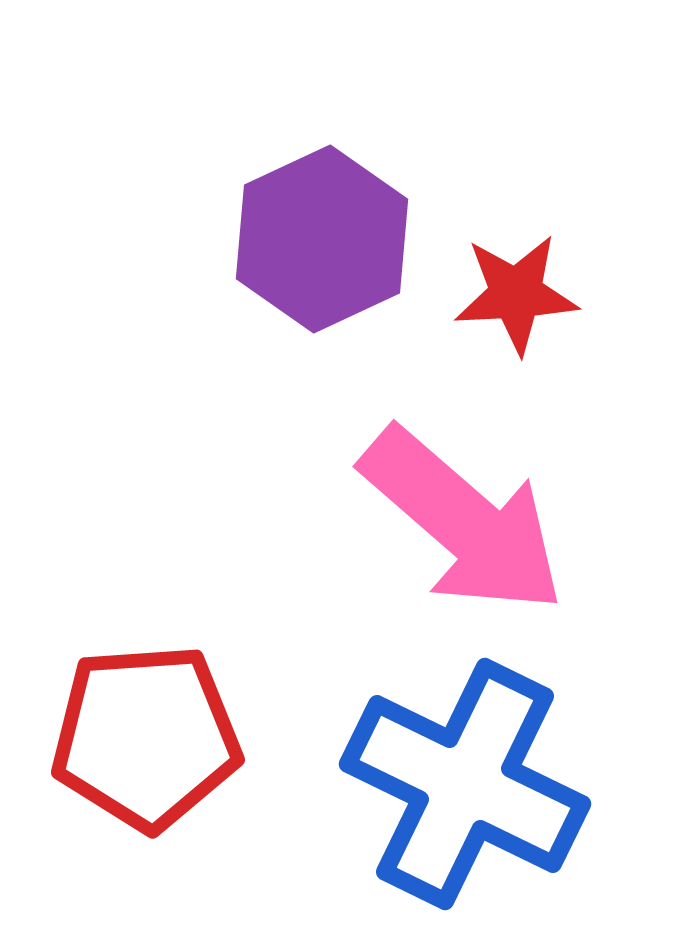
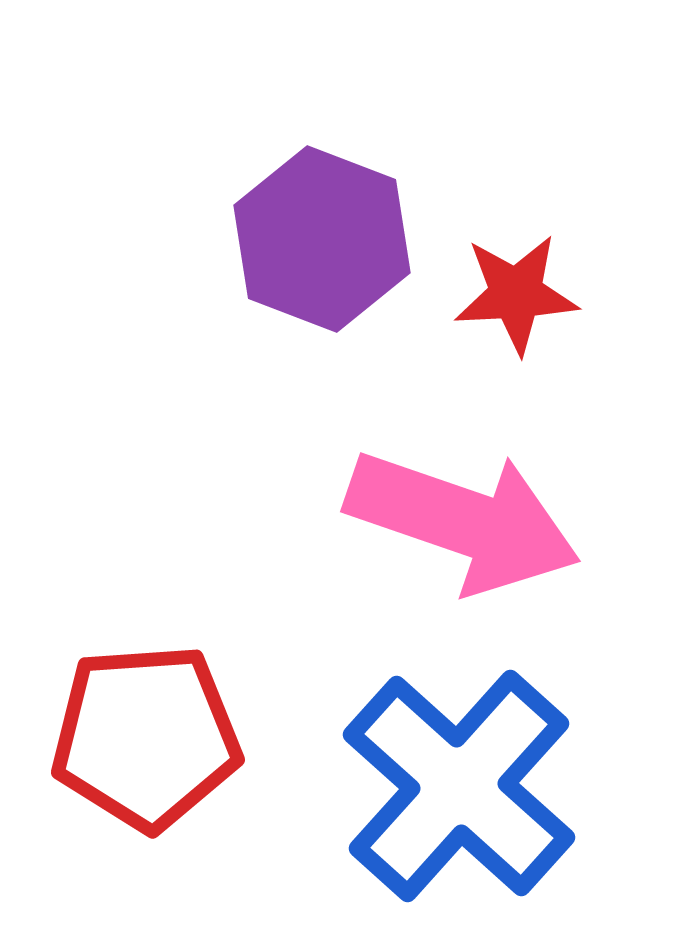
purple hexagon: rotated 14 degrees counterclockwise
pink arrow: rotated 22 degrees counterclockwise
blue cross: moved 6 px left, 2 px down; rotated 16 degrees clockwise
